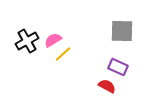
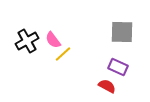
gray square: moved 1 px down
pink semicircle: rotated 96 degrees counterclockwise
